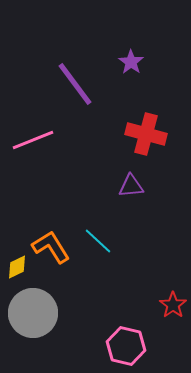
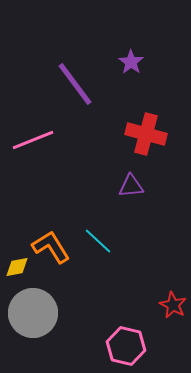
yellow diamond: rotated 15 degrees clockwise
red star: rotated 8 degrees counterclockwise
